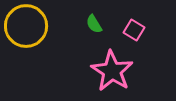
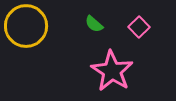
green semicircle: rotated 18 degrees counterclockwise
pink square: moved 5 px right, 3 px up; rotated 15 degrees clockwise
